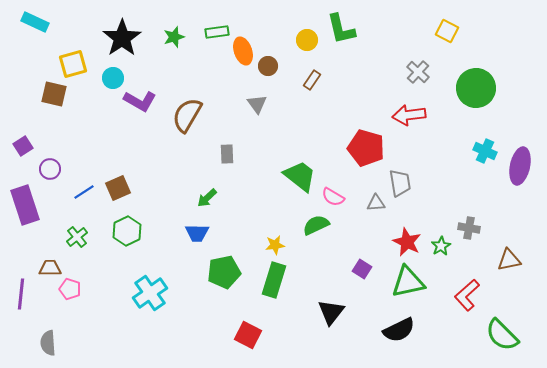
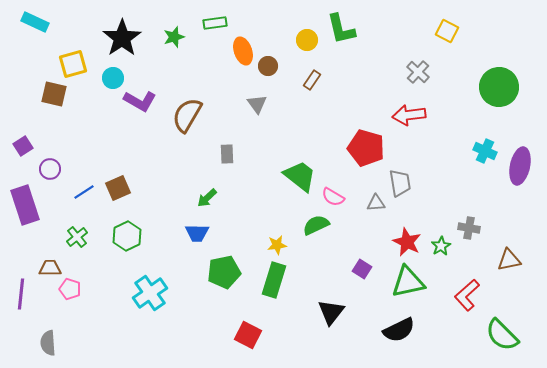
green rectangle at (217, 32): moved 2 px left, 9 px up
green circle at (476, 88): moved 23 px right, 1 px up
green hexagon at (127, 231): moved 5 px down
yellow star at (275, 245): moved 2 px right
